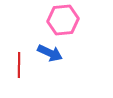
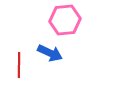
pink hexagon: moved 2 px right
